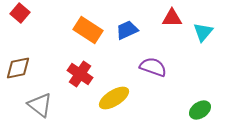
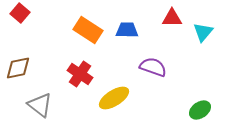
blue trapezoid: rotated 25 degrees clockwise
